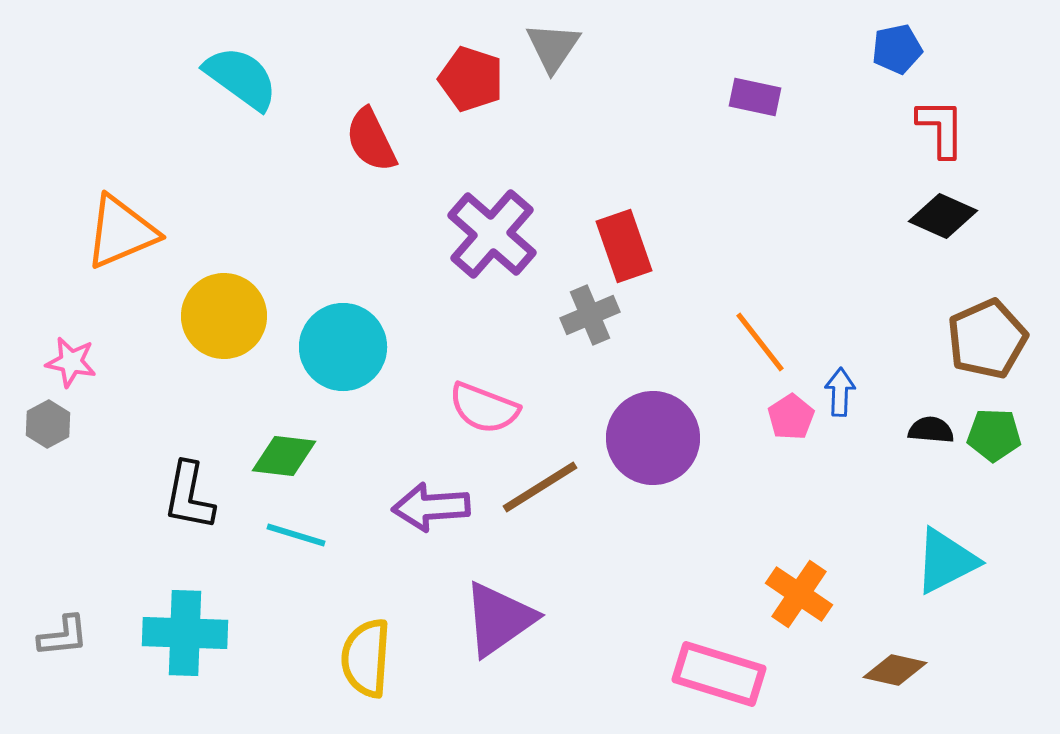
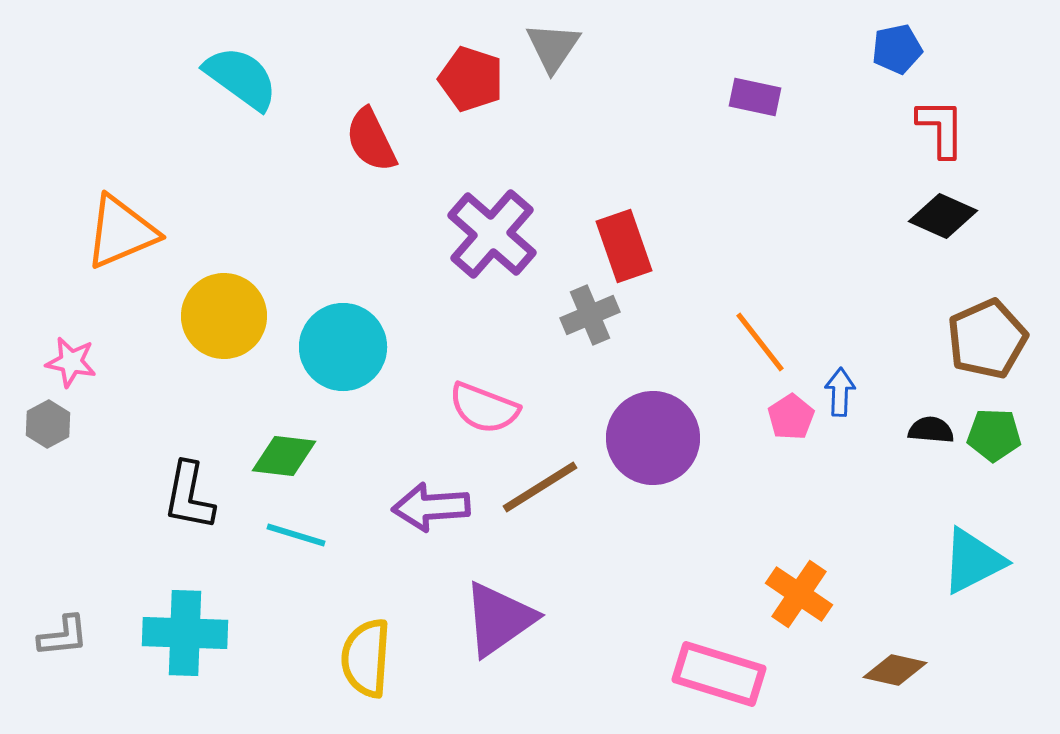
cyan triangle: moved 27 px right
